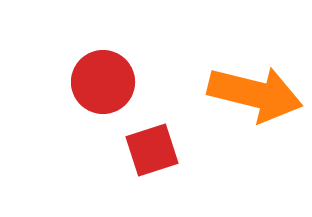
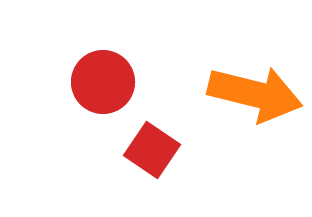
red square: rotated 38 degrees counterclockwise
